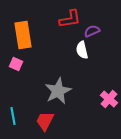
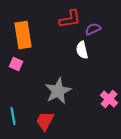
purple semicircle: moved 1 px right, 2 px up
